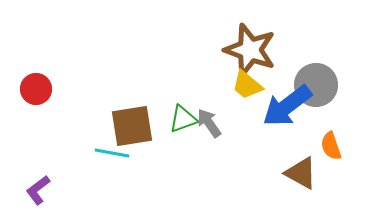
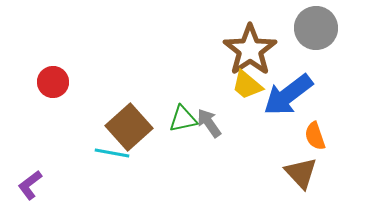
brown star: rotated 18 degrees clockwise
gray circle: moved 57 px up
red circle: moved 17 px right, 7 px up
blue arrow: moved 1 px right, 11 px up
green triangle: rotated 8 degrees clockwise
brown square: moved 3 px left, 1 px down; rotated 33 degrees counterclockwise
orange semicircle: moved 16 px left, 10 px up
brown triangle: rotated 18 degrees clockwise
purple L-shape: moved 8 px left, 5 px up
